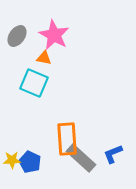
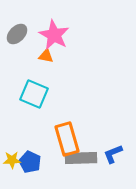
gray ellipse: moved 2 px up; rotated 10 degrees clockwise
orange triangle: moved 2 px right, 2 px up
cyan square: moved 11 px down
orange rectangle: rotated 12 degrees counterclockwise
gray rectangle: rotated 44 degrees counterclockwise
